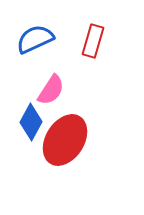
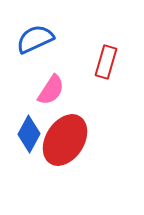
red rectangle: moved 13 px right, 21 px down
blue diamond: moved 2 px left, 12 px down
